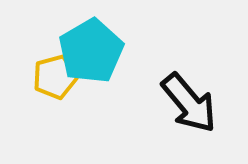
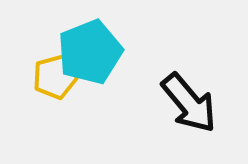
cyan pentagon: moved 1 px left, 1 px down; rotated 8 degrees clockwise
